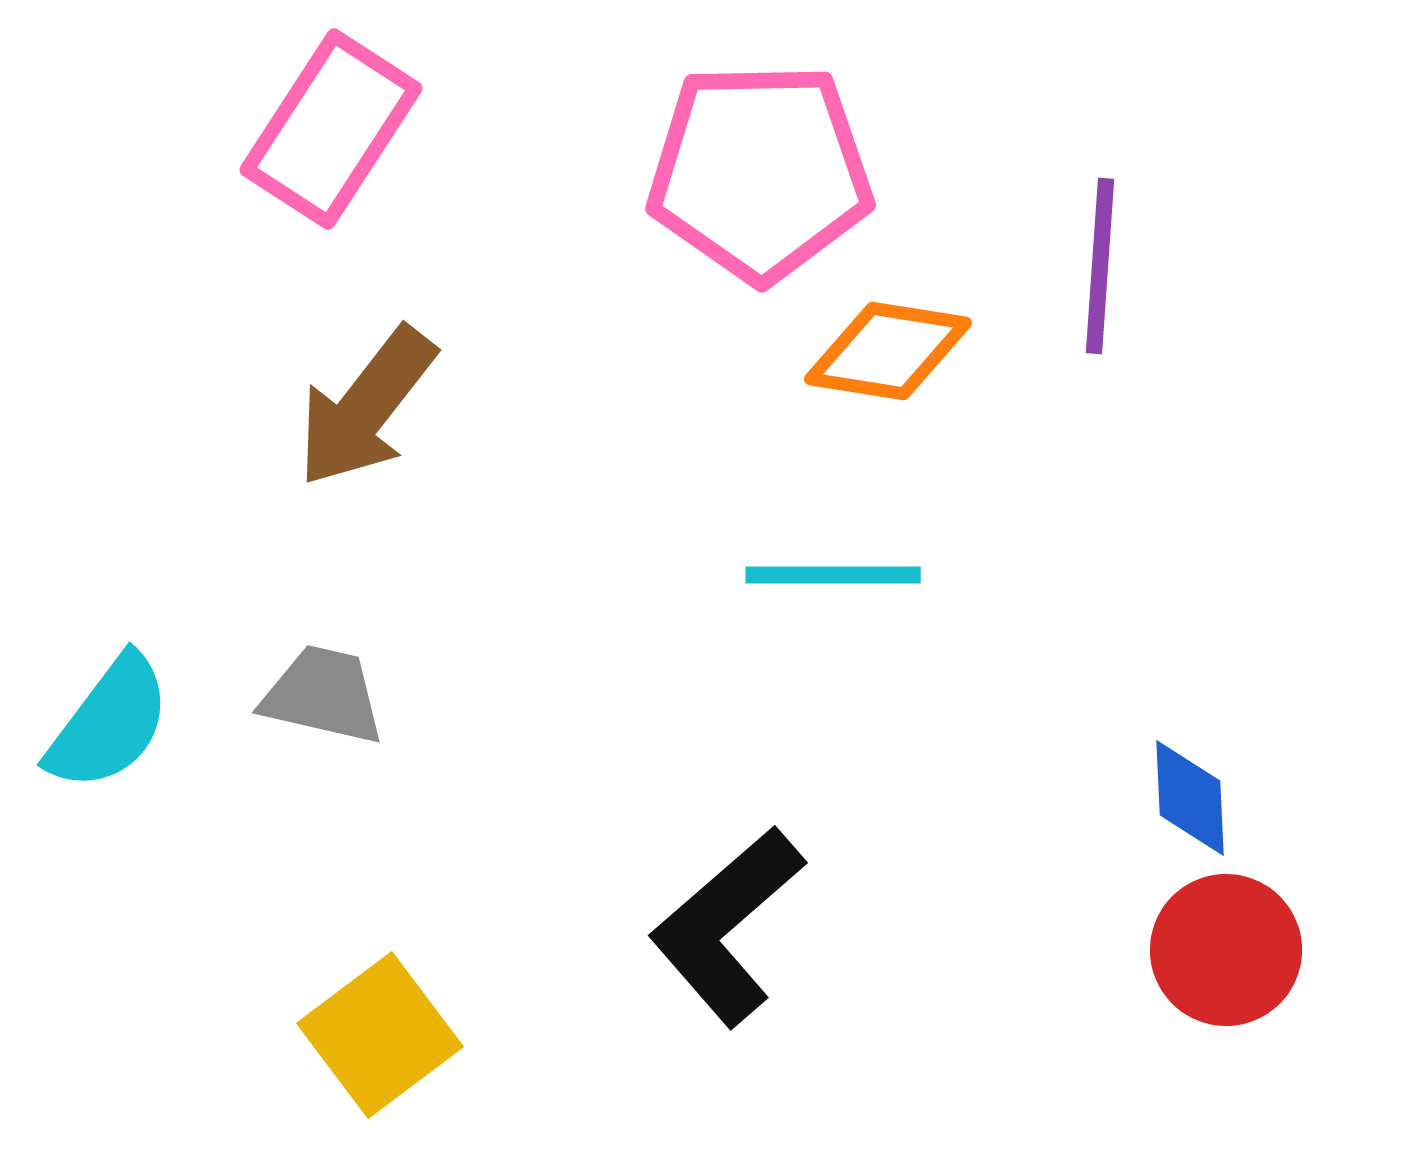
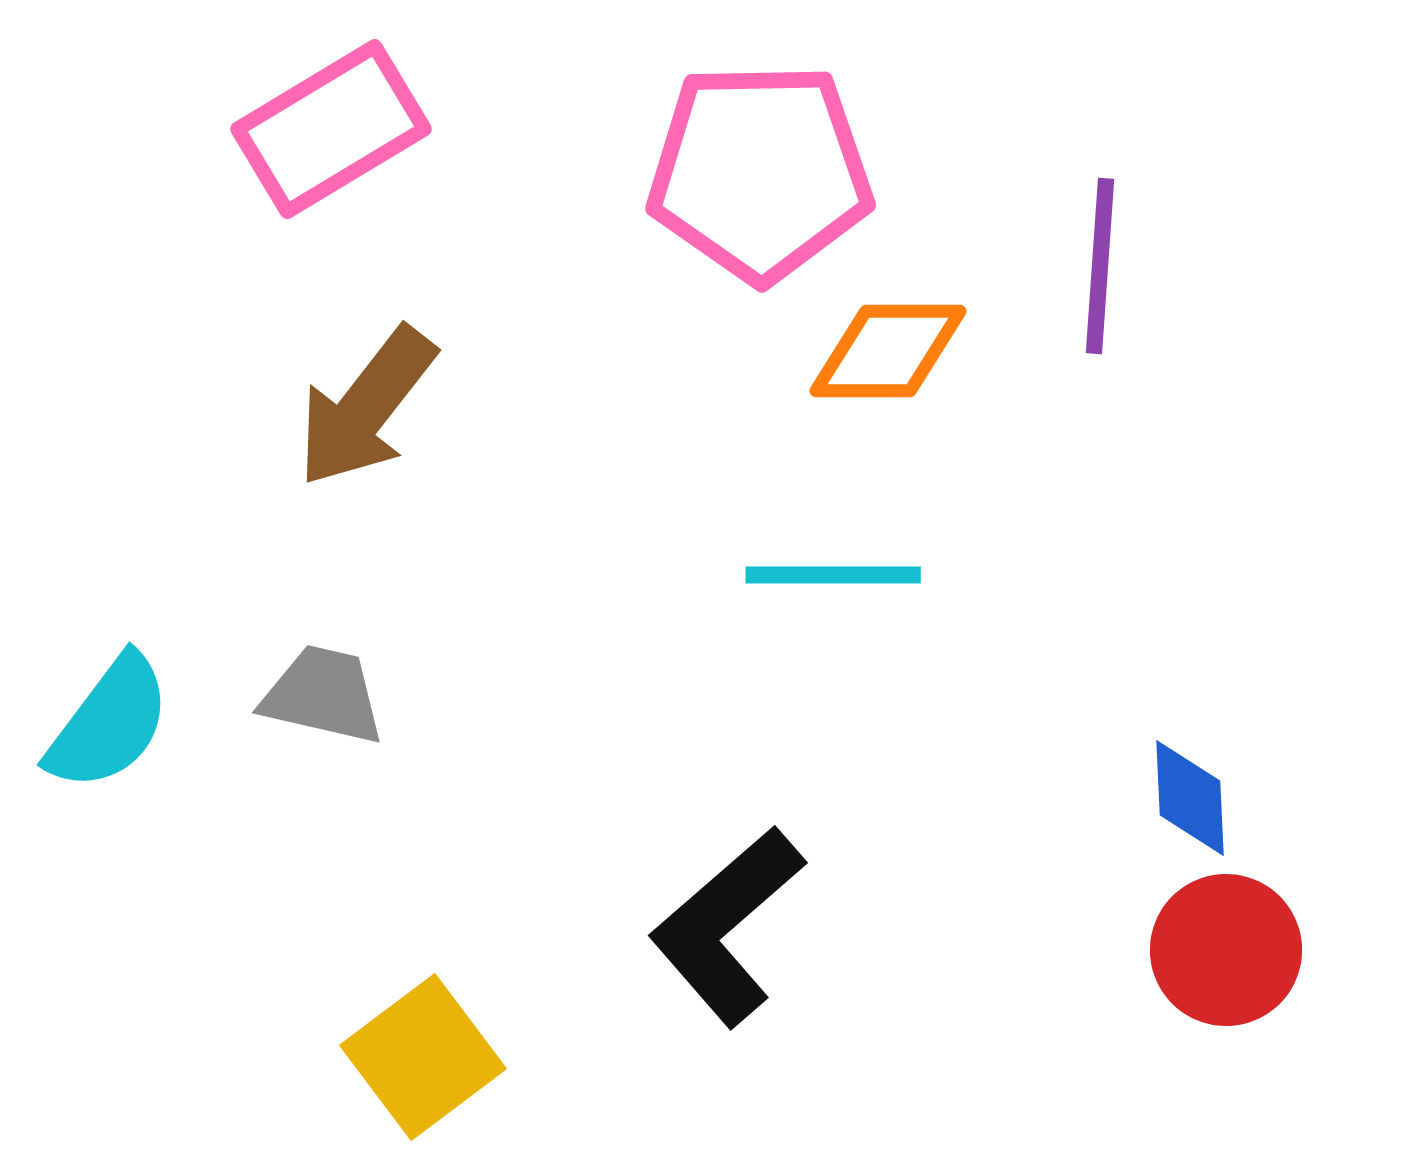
pink rectangle: rotated 26 degrees clockwise
orange diamond: rotated 9 degrees counterclockwise
yellow square: moved 43 px right, 22 px down
